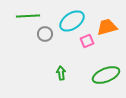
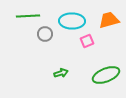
cyan ellipse: rotated 35 degrees clockwise
orange trapezoid: moved 2 px right, 7 px up
green arrow: rotated 80 degrees clockwise
